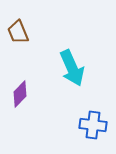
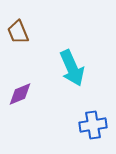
purple diamond: rotated 24 degrees clockwise
blue cross: rotated 16 degrees counterclockwise
